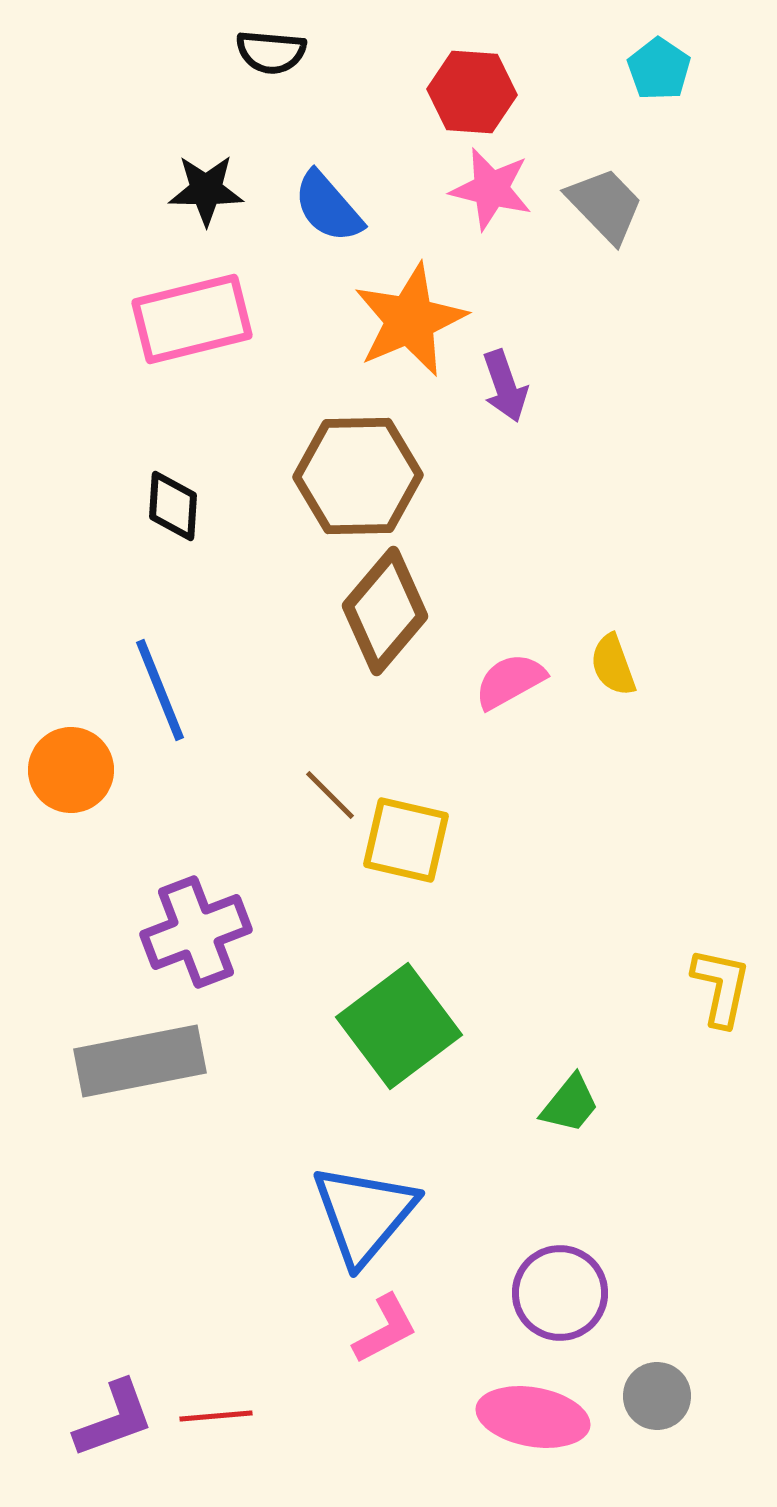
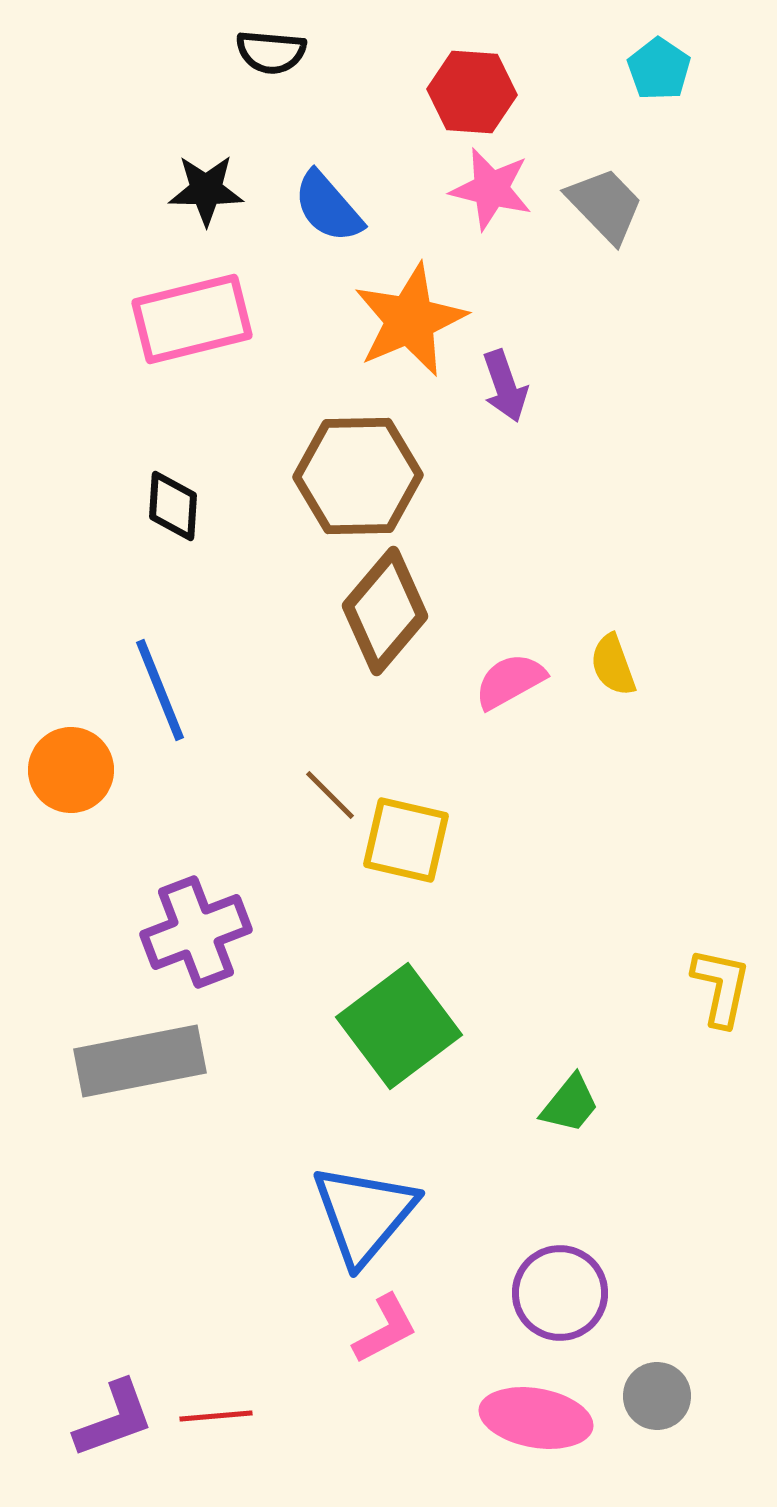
pink ellipse: moved 3 px right, 1 px down
